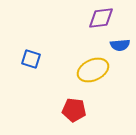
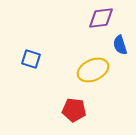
blue semicircle: rotated 78 degrees clockwise
